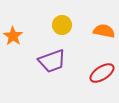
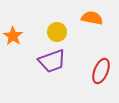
yellow circle: moved 5 px left, 7 px down
orange semicircle: moved 12 px left, 13 px up
red ellipse: moved 1 px left, 2 px up; rotated 35 degrees counterclockwise
